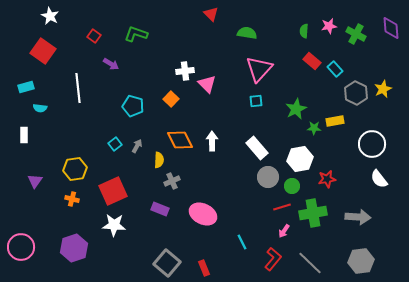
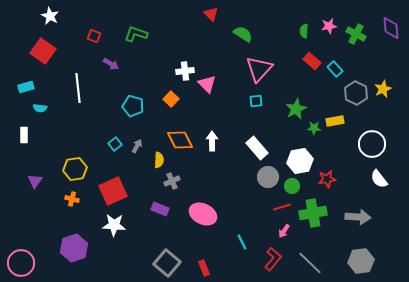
green semicircle at (247, 33): moved 4 px left, 1 px down; rotated 24 degrees clockwise
red square at (94, 36): rotated 16 degrees counterclockwise
white hexagon at (300, 159): moved 2 px down
pink circle at (21, 247): moved 16 px down
